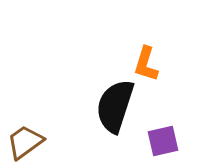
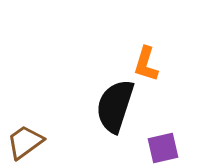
purple square: moved 7 px down
